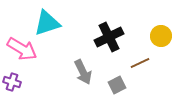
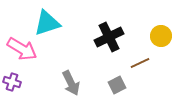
gray arrow: moved 12 px left, 11 px down
